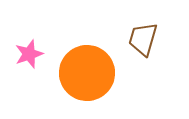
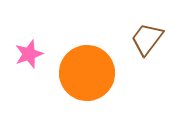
brown trapezoid: moved 4 px right; rotated 21 degrees clockwise
